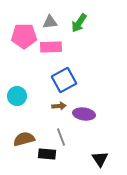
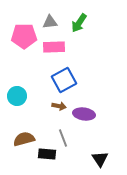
pink rectangle: moved 3 px right
brown arrow: rotated 16 degrees clockwise
gray line: moved 2 px right, 1 px down
